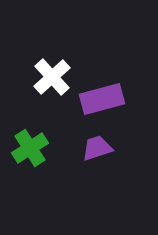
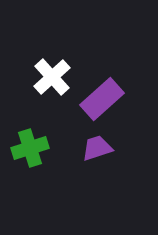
purple rectangle: rotated 27 degrees counterclockwise
green cross: rotated 15 degrees clockwise
